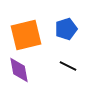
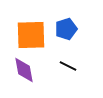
orange square: moved 5 px right; rotated 12 degrees clockwise
purple diamond: moved 5 px right
